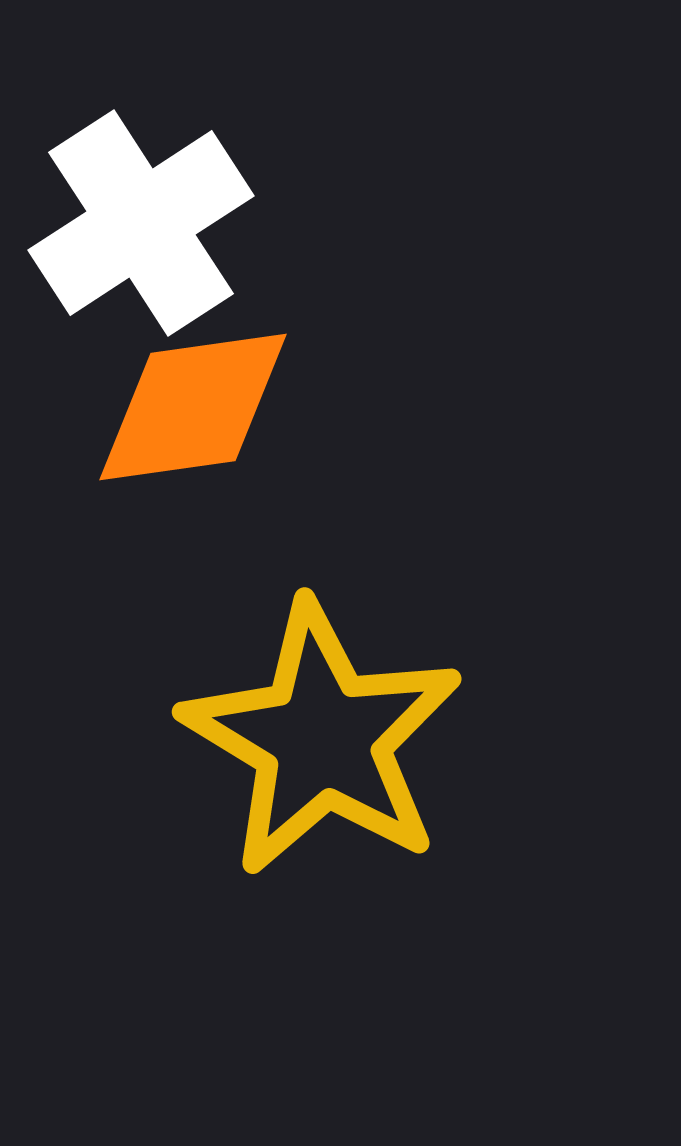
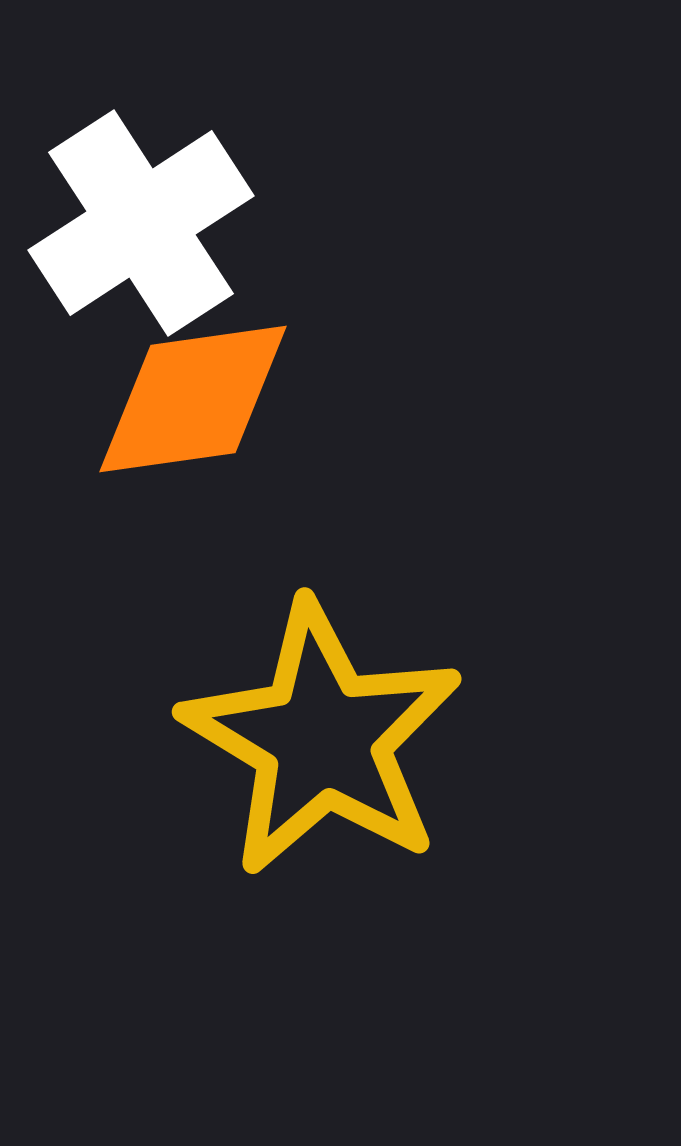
orange diamond: moved 8 px up
